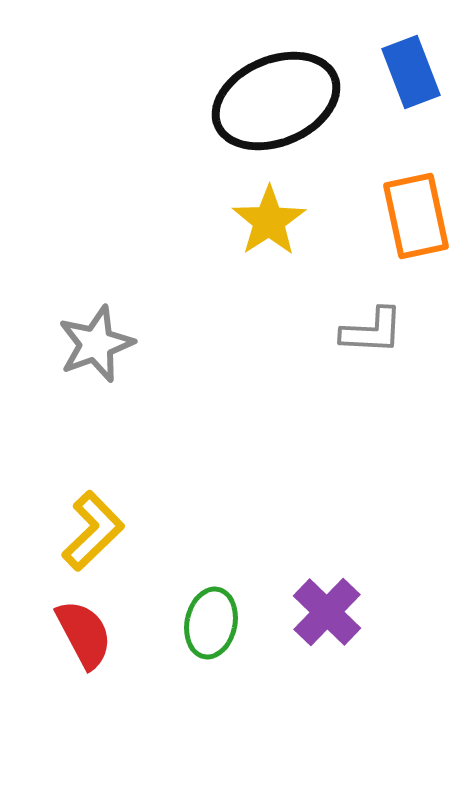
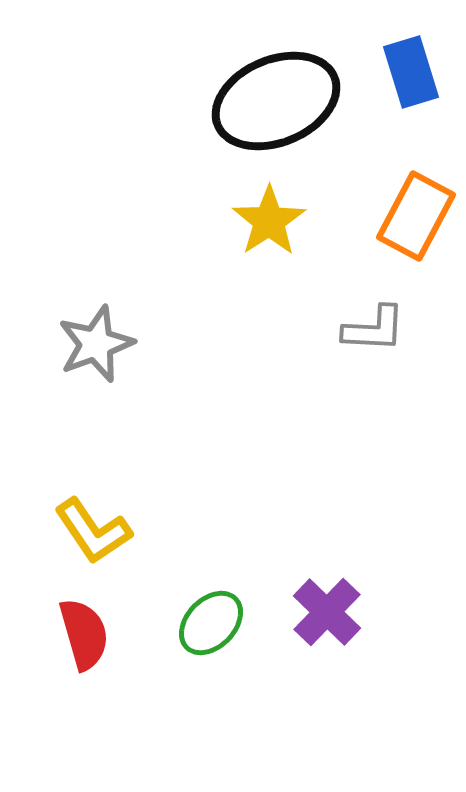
blue rectangle: rotated 4 degrees clockwise
orange rectangle: rotated 40 degrees clockwise
gray L-shape: moved 2 px right, 2 px up
yellow L-shape: rotated 100 degrees clockwise
green ellipse: rotated 32 degrees clockwise
red semicircle: rotated 12 degrees clockwise
